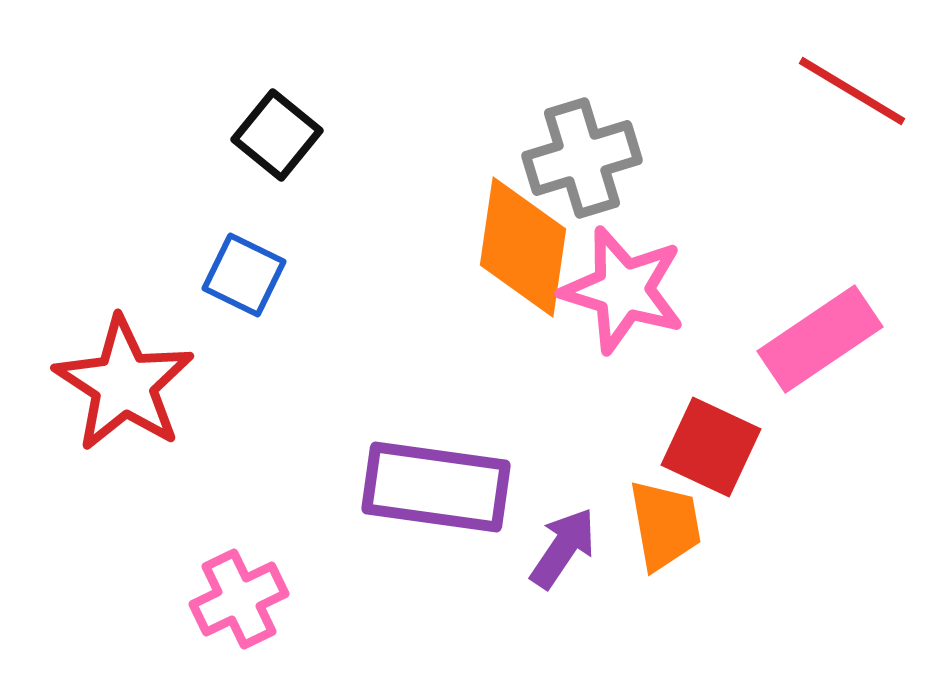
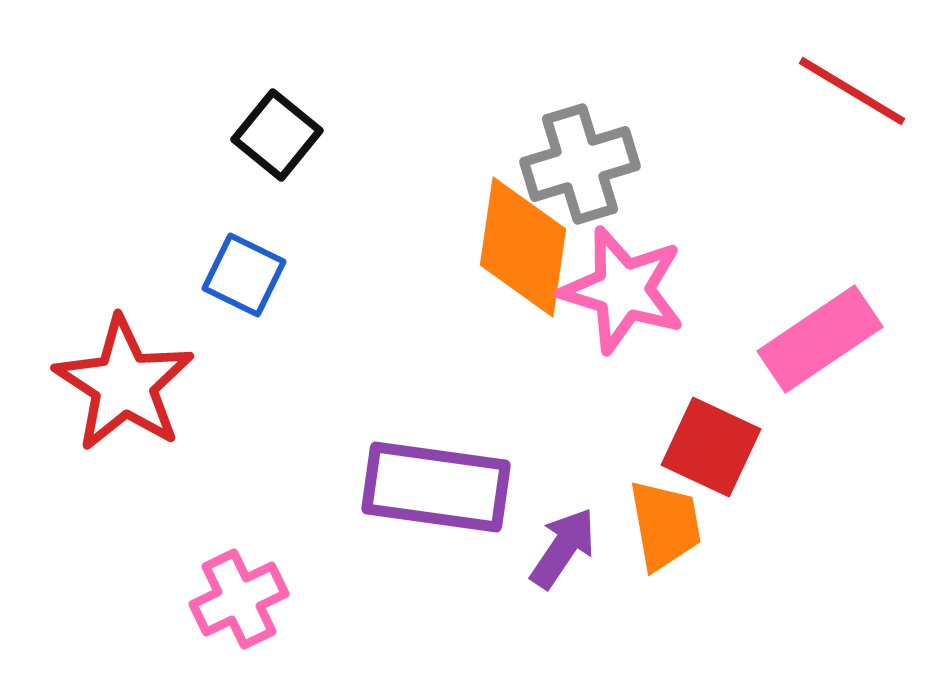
gray cross: moved 2 px left, 6 px down
